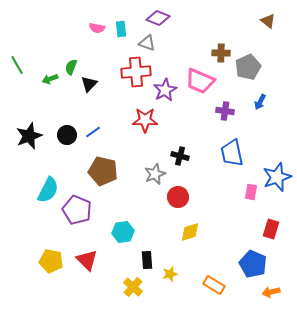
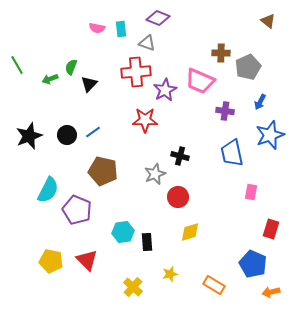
blue star: moved 7 px left, 42 px up
black rectangle: moved 18 px up
